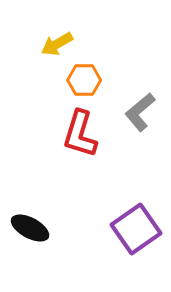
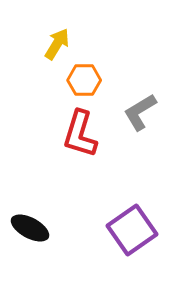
yellow arrow: rotated 152 degrees clockwise
gray L-shape: rotated 9 degrees clockwise
purple square: moved 4 px left, 1 px down
